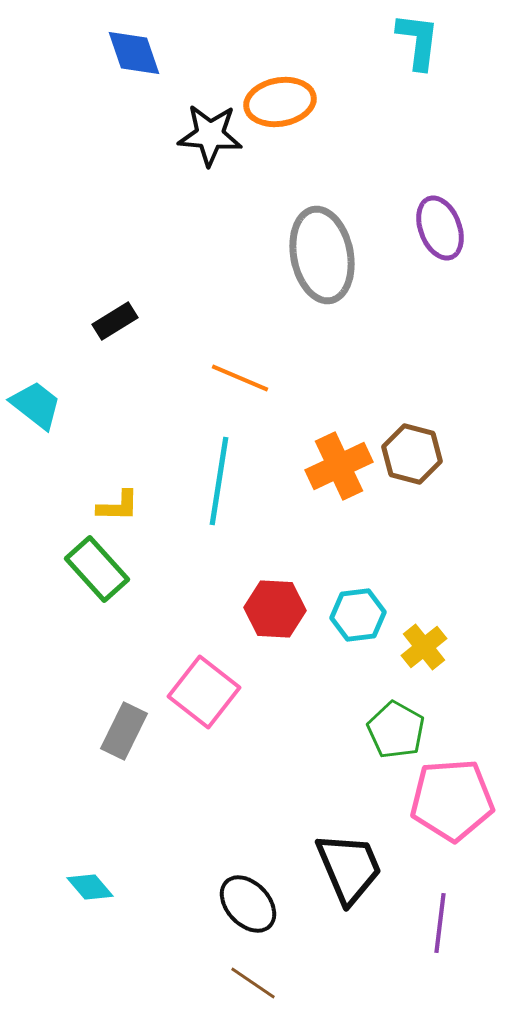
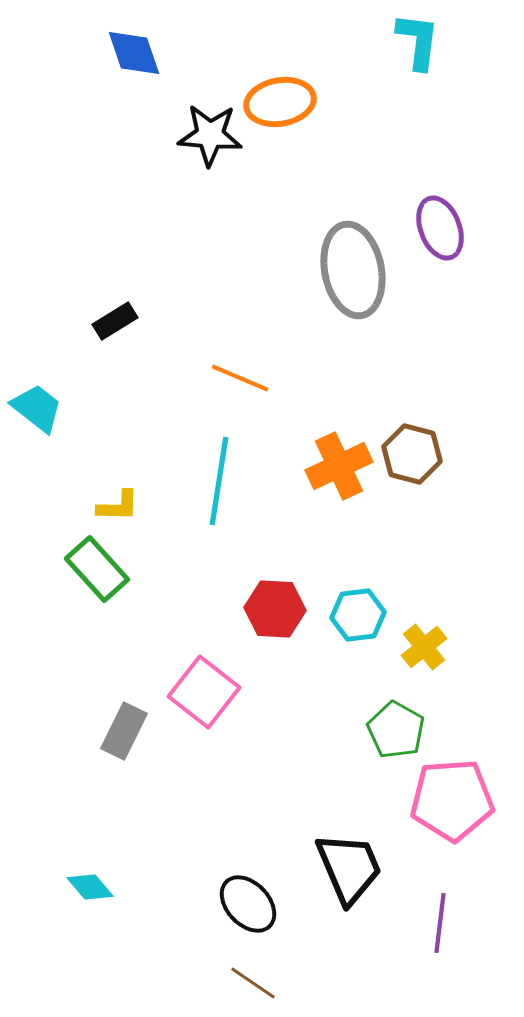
gray ellipse: moved 31 px right, 15 px down
cyan trapezoid: moved 1 px right, 3 px down
